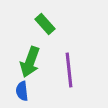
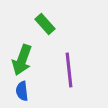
green arrow: moved 8 px left, 2 px up
